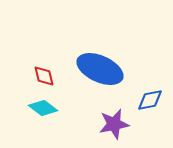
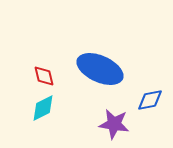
cyan diamond: rotated 64 degrees counterclockwise
purple star: rotated 20 degrees clockwise
